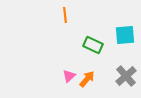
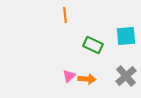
cyan square: moved 1 px right, 1 px down
orange arrow: rotated 54 degrees clockwise
